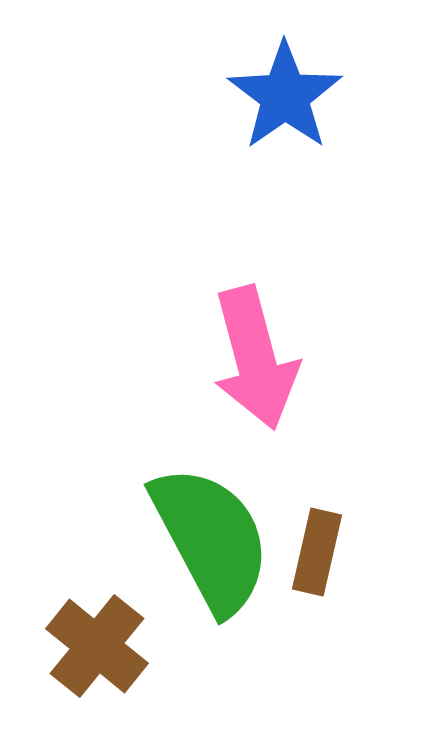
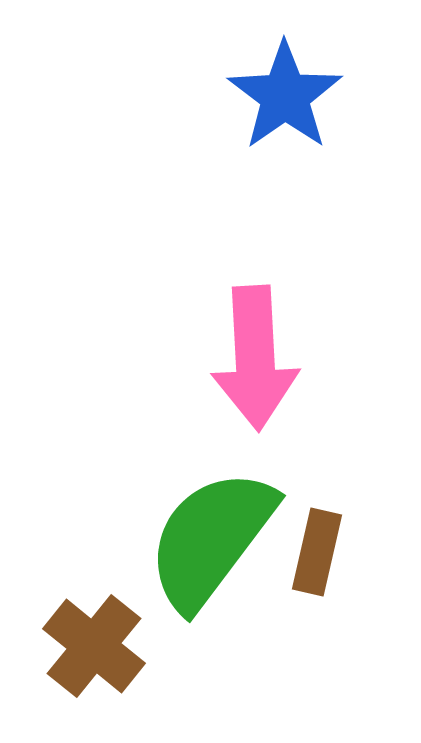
pink arrow: rotated 12 degrees clockwise
green semicircle: rotated 115 degrees counterclockwise
brown cross: moved 3 px left
